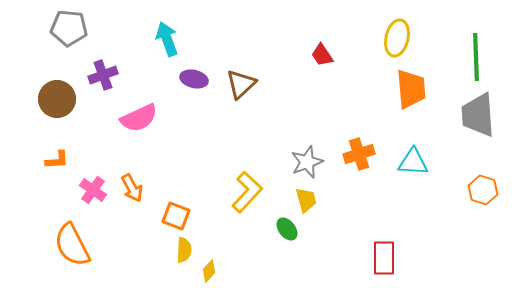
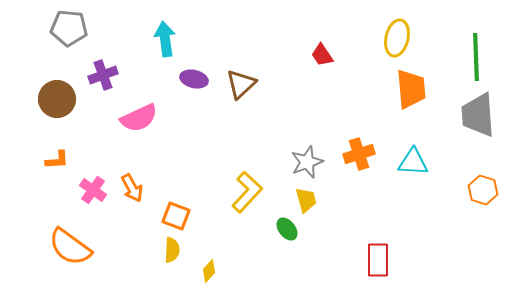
cyan arrow: moved 2 px left; rotated 12 degrees clockwise
orange semicircle: moved 2 px left, 2 px down; rotated 27 degrees counterclockwise
yellow semicircle: moved 12 px left
red rectangle: moved 6 px left, 2 px down
